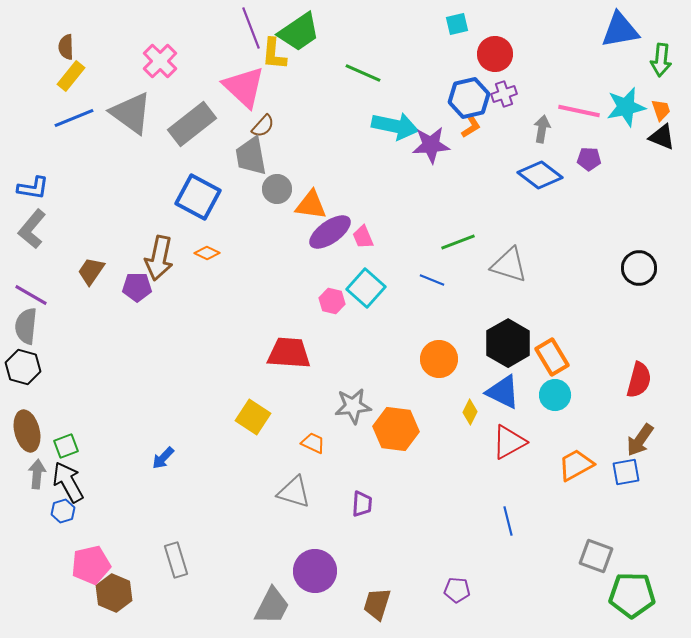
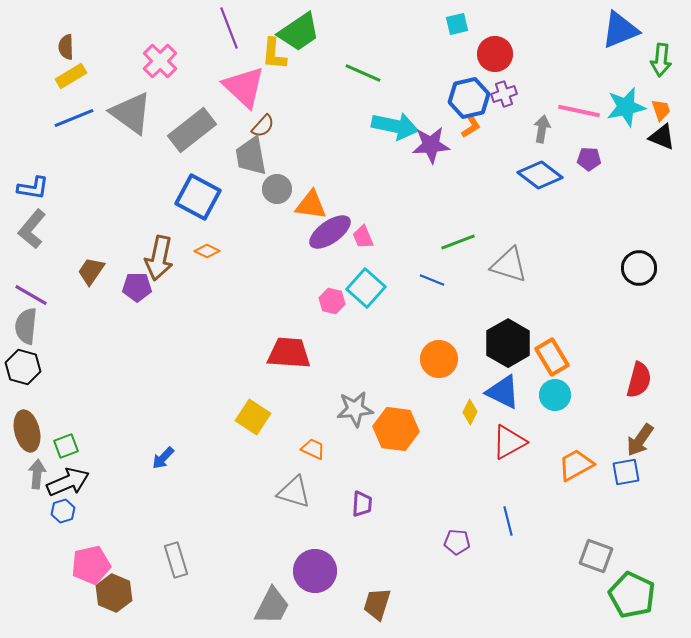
purple line at (251, 28): moved 22 px left
blue triangle at (620, 30): rotated 12 degrees counterclockwise
yellow rectangle at (71, 76): rotated 20 degrees clockwise
gray rectangle at (192, 124): moved 6 px down
orange diamond at (207, 253): moved 2 px up
gray star at (353, 406): moved 2 px right, 3 px down
orange trapezoid at (313, 443): moved 6 px down
black arrow at (68, 482): rotated 96 degrees clockwise
purple pentagon at (457, 590): moved 48 px up
green pentagon at (632, 595): rotated 24 degrees clockwise
